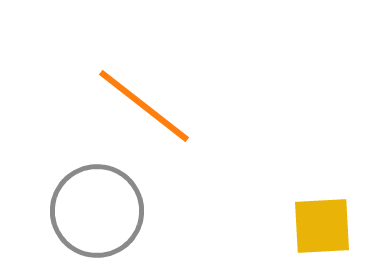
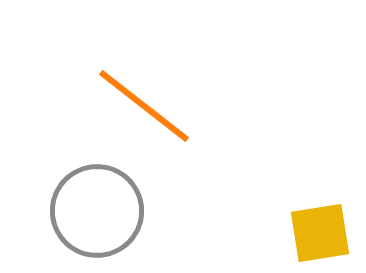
yellow square: moved 2 px left, 7 px down; rotated 6 degrees counterclockwise
